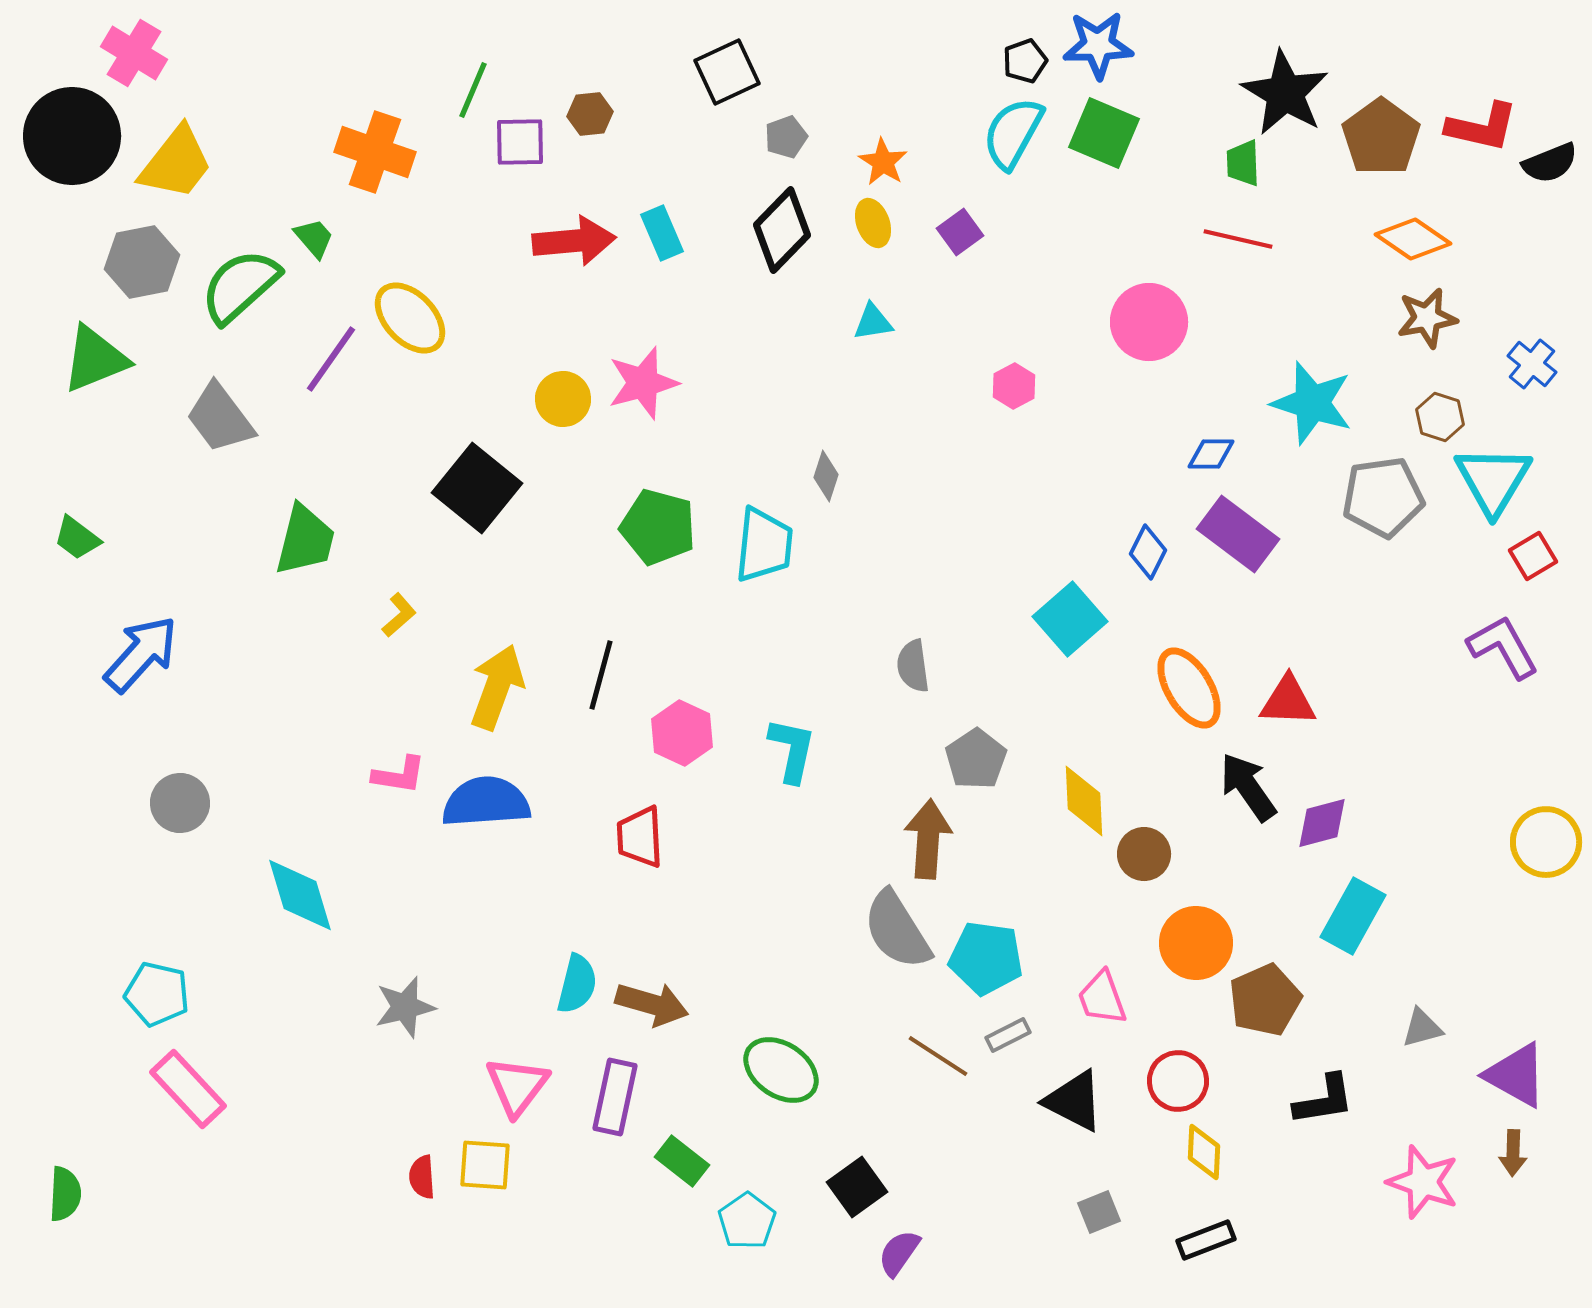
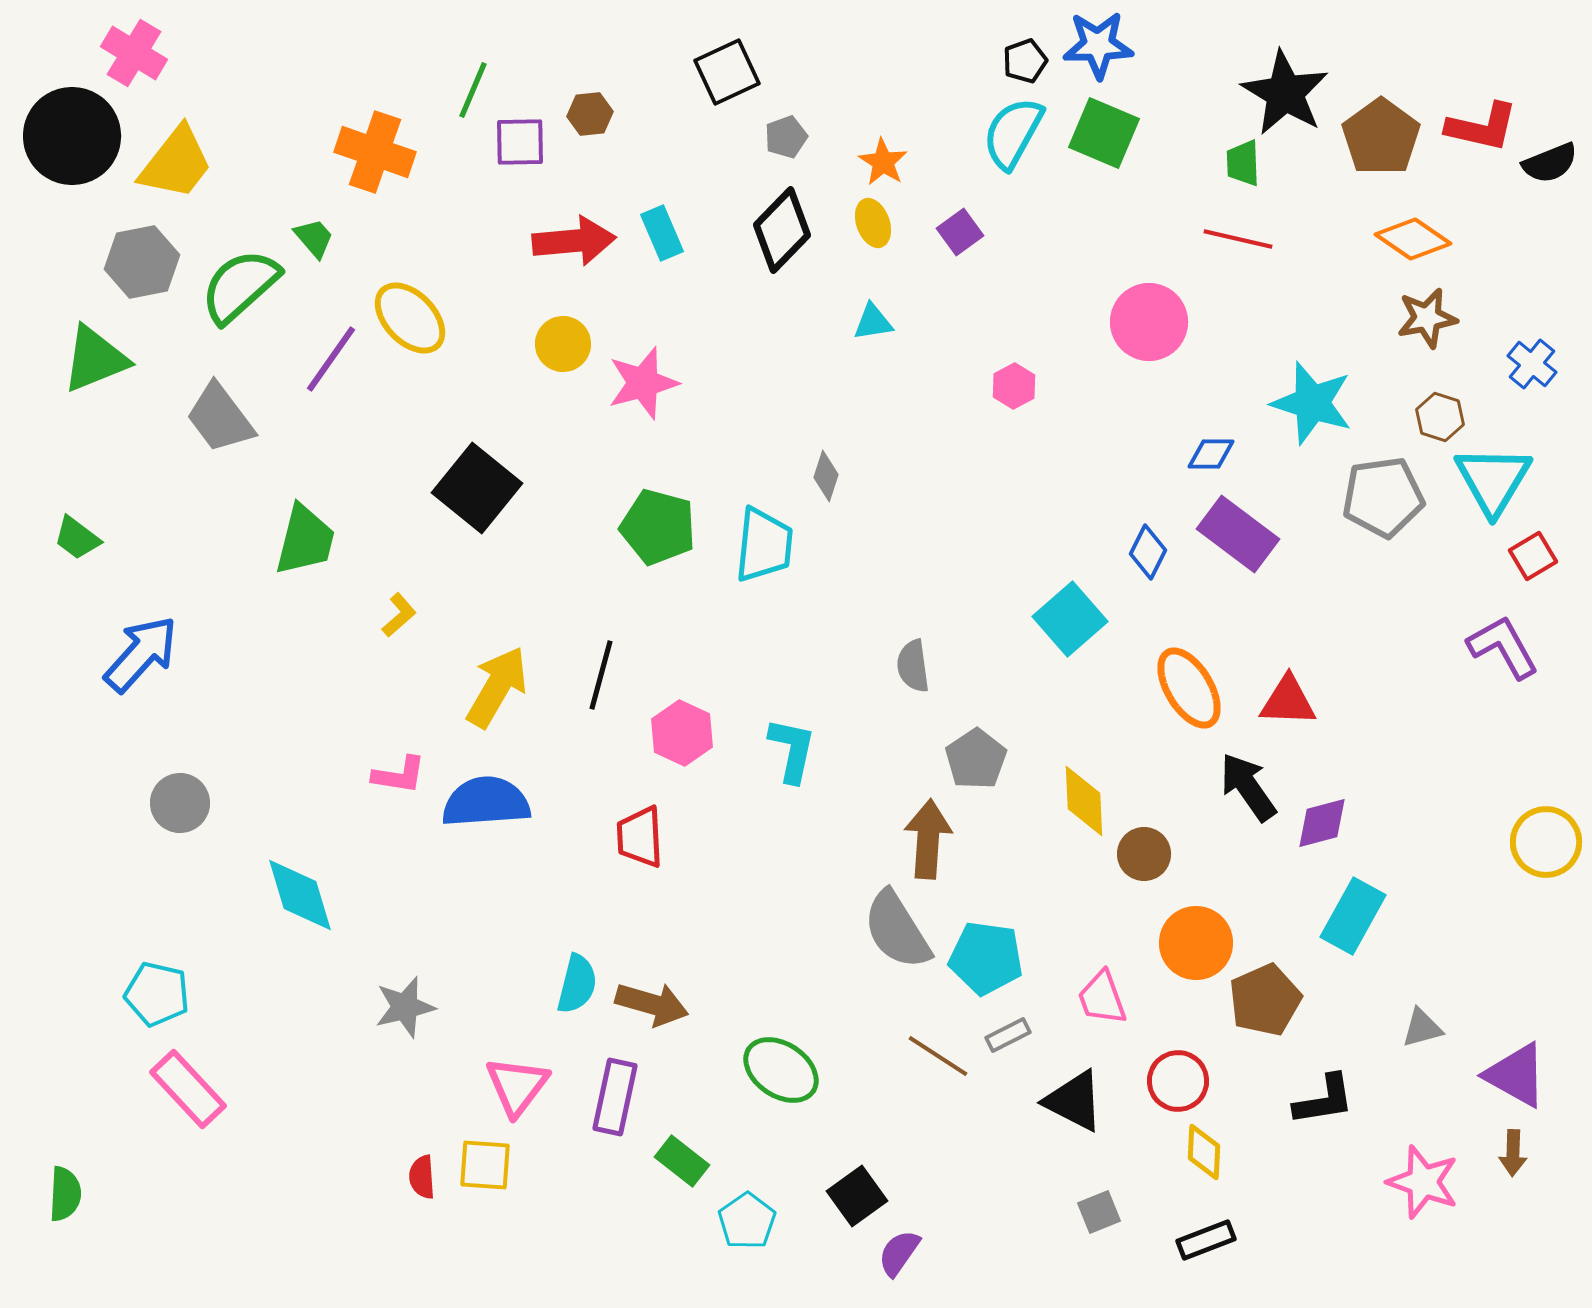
yellow circle at (563, 399): moved 55 px up
yellow arrow at (497, 687): rotated 10 degrees clockwise
black square at (857, 1187): moved 9 px down
